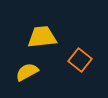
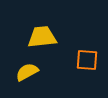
orange square: moved 7 px right; rotated 35 degrees counterclockwise
